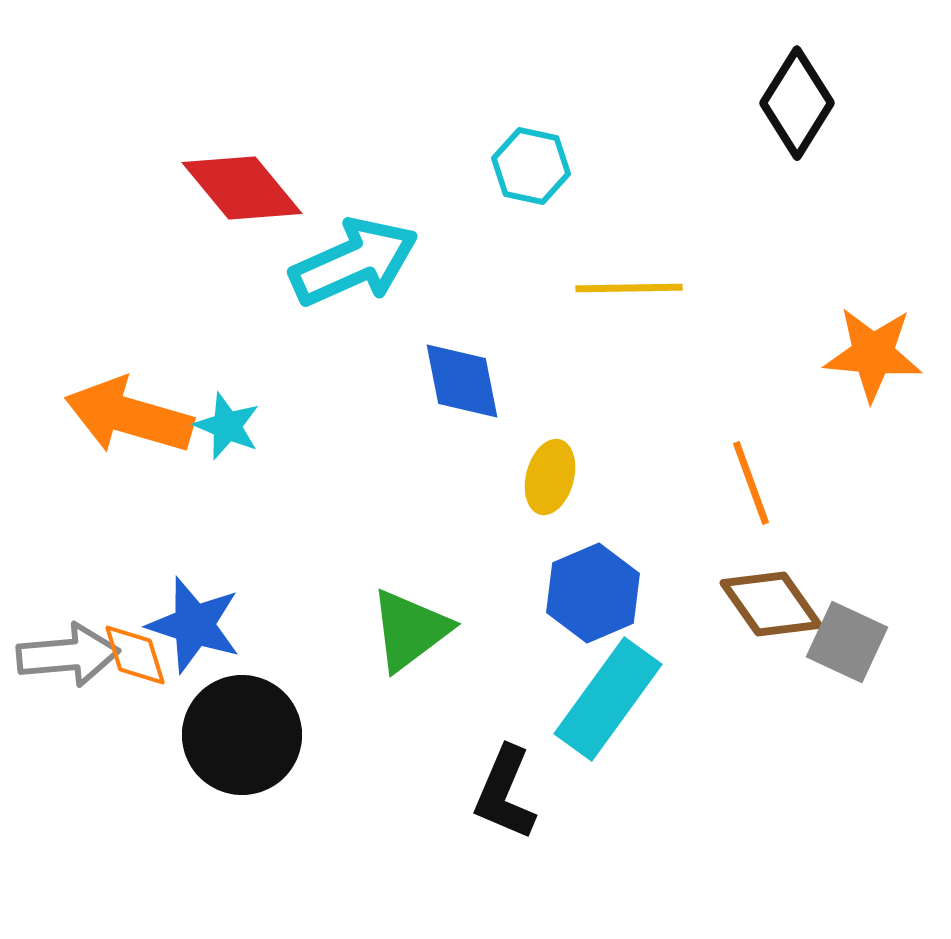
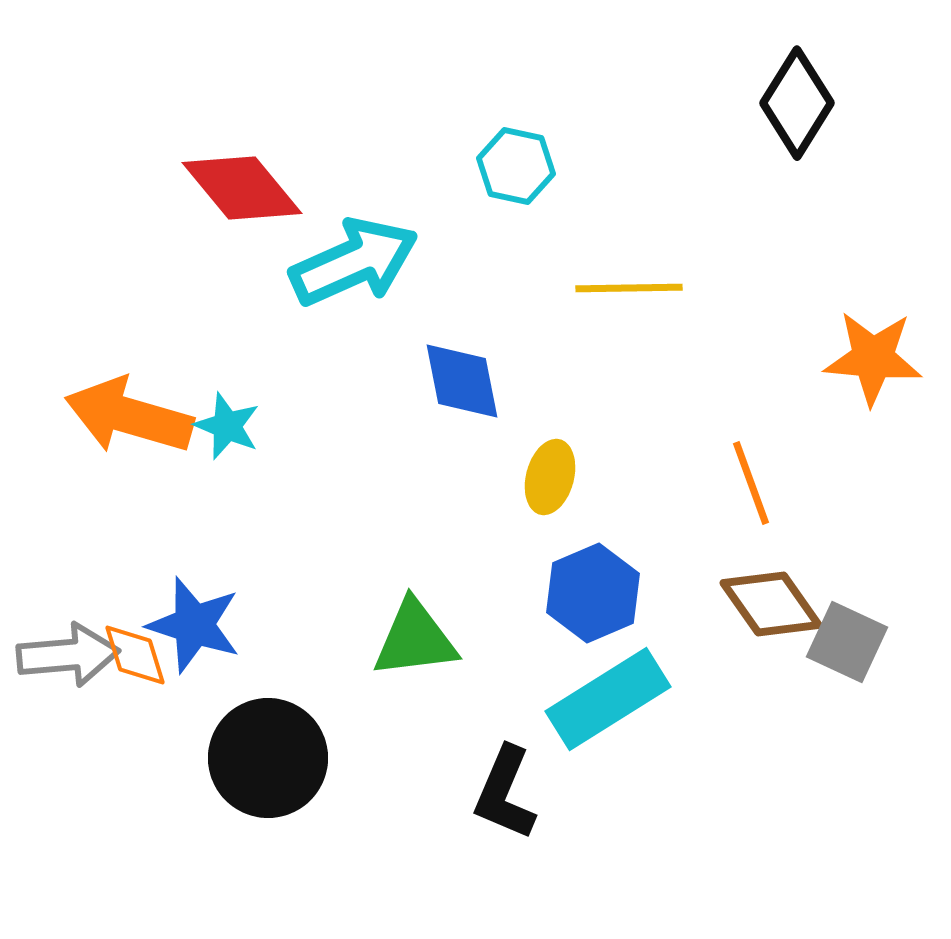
cyan hexagon: moved 15 px left
orange star: moved 4 px down
green triangle: moved 5 px right, 9 px down; rotated 30 degrees clockwise
cyan rectangle: rotated 22 degrees clockwise
black circle: moved 26 px right, 23 px down
